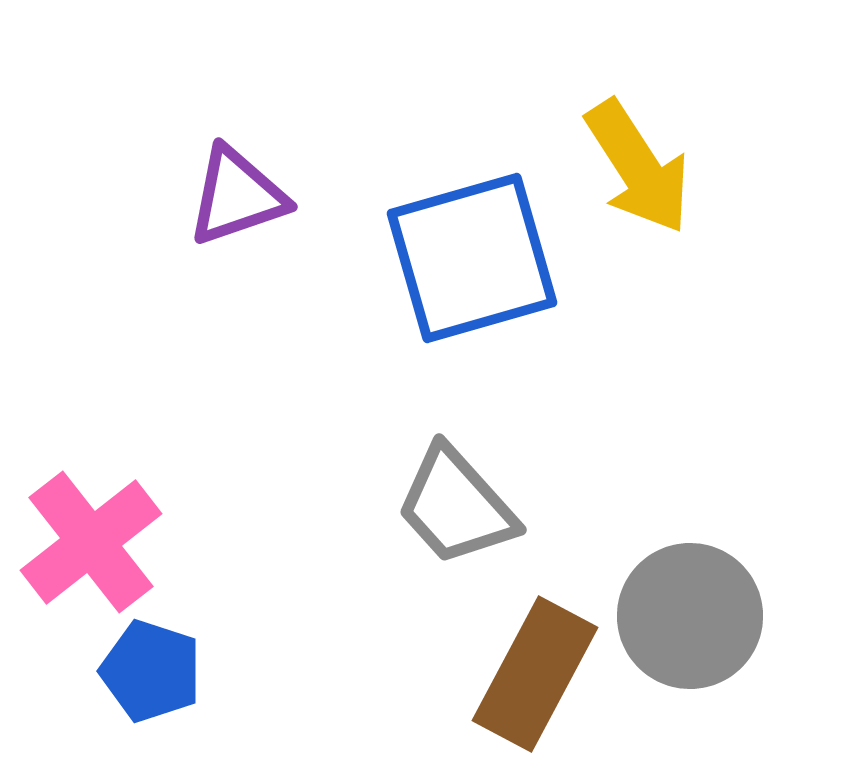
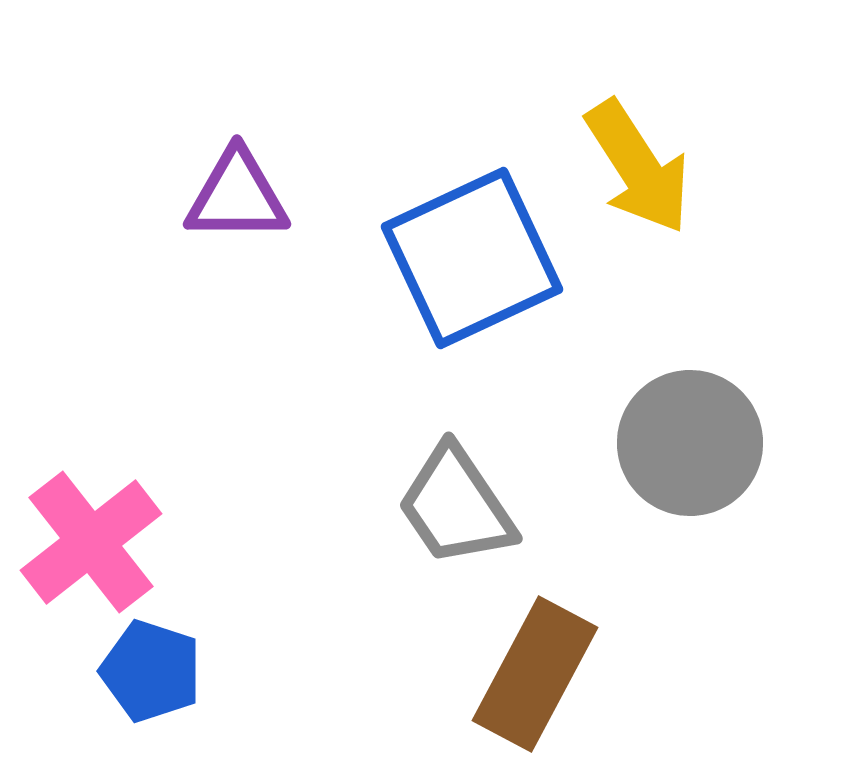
purple triangle: rotated 19 degrees clockwise
blue square: rotated 9 degrees counterclockwise
gray trapezoid: rotated 8 degrees clockwise
gray circle: moved 173 px up
